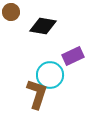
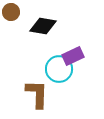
cyan circle: moved 9 px right, 6 px up
brown L-shape: rotated 16 degrees counterclockwise
